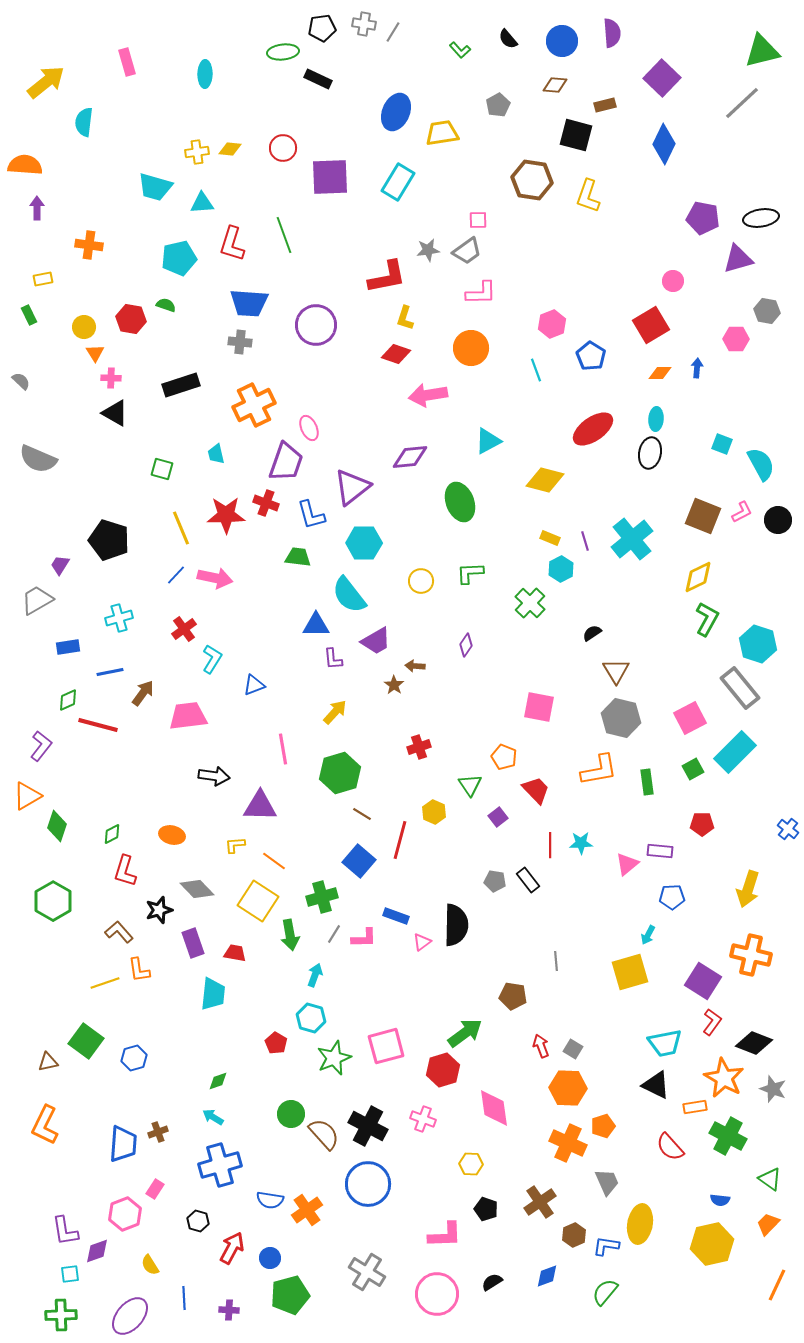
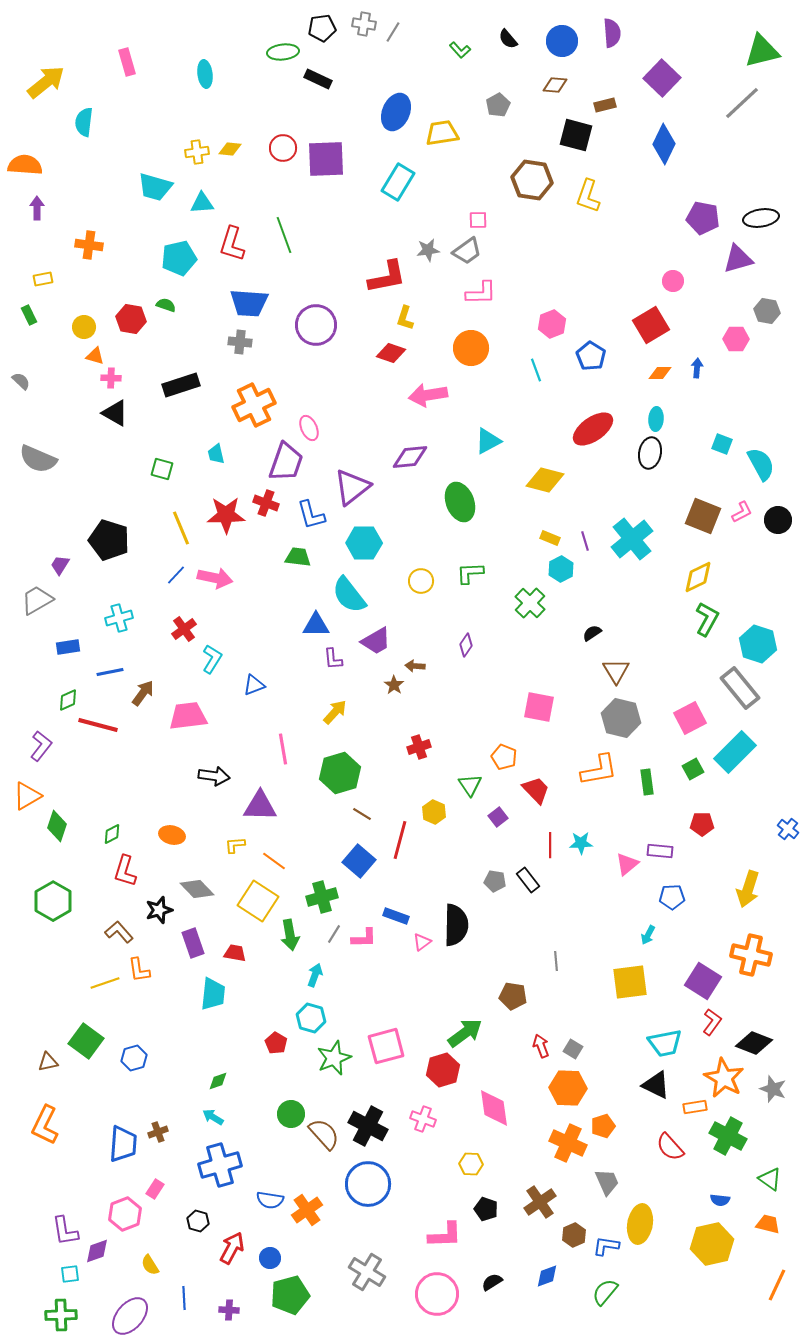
cyan ellipse at (205, 74): rotated 8 degrees counterclockwise
purple square at (330, 177): moved 4 px left, 18 px up
orange triangle at (95, 353): moved 3 px down; rotated 42 degrees counterclockwise
red diamond at (396, 354): moved 5 px left, 1 px up
yellow square at (630, 972): moved 10 px down; rotated 9 degrees clockwise
orange trapezoid at (768, 1224): rotated 60 degrees clockwise
